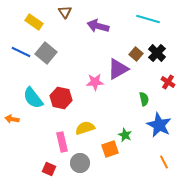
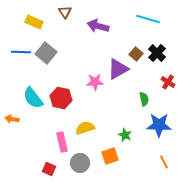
yellow rectangle: rotated 12 degrees counterclockwise
blue line: rotated 24 degrees counterclockwise
blue star: rotated 25 degrees counterclockwise
orange square: moved 7 px down
